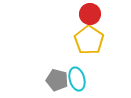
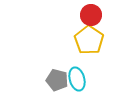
red circle: moved 1 px right, 1 px down
